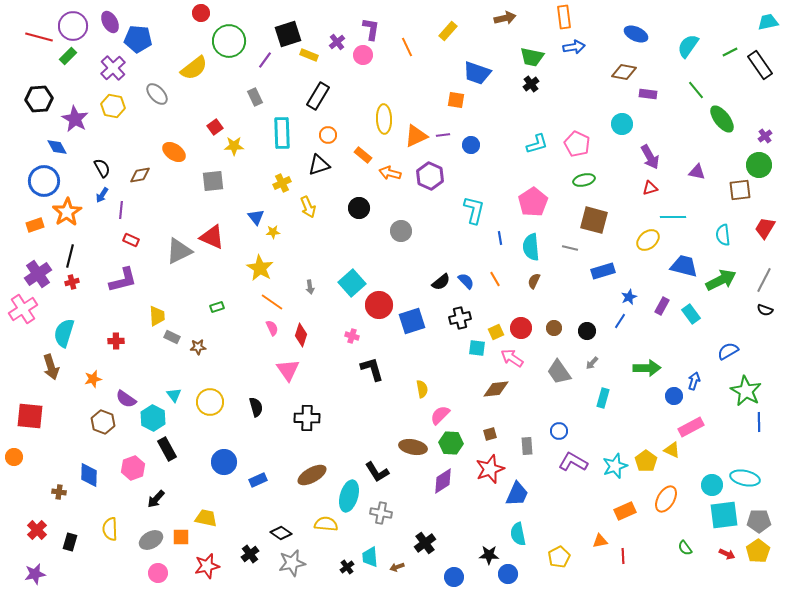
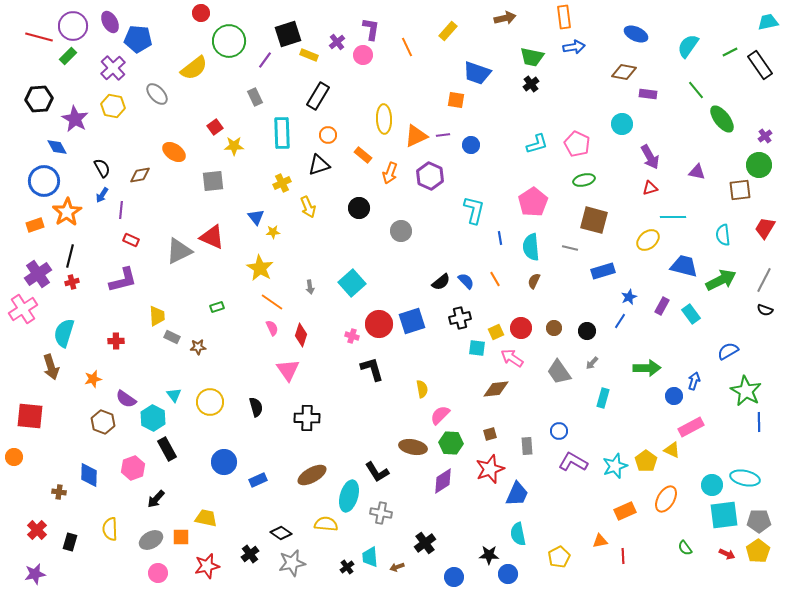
orange arrow at (390, 173): rotated 85 degrees counterclockwise
red circle at (379, 305): moved 19 px down
